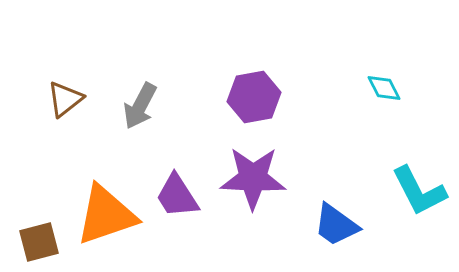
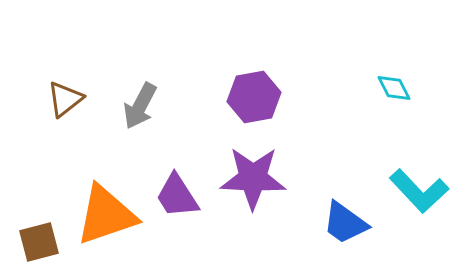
cyan diamond: moved 10 px right
cyan L-shape: rotated 16 degrees counterclockwise
blue trapezoid: moved 9 px right, 2 px up
